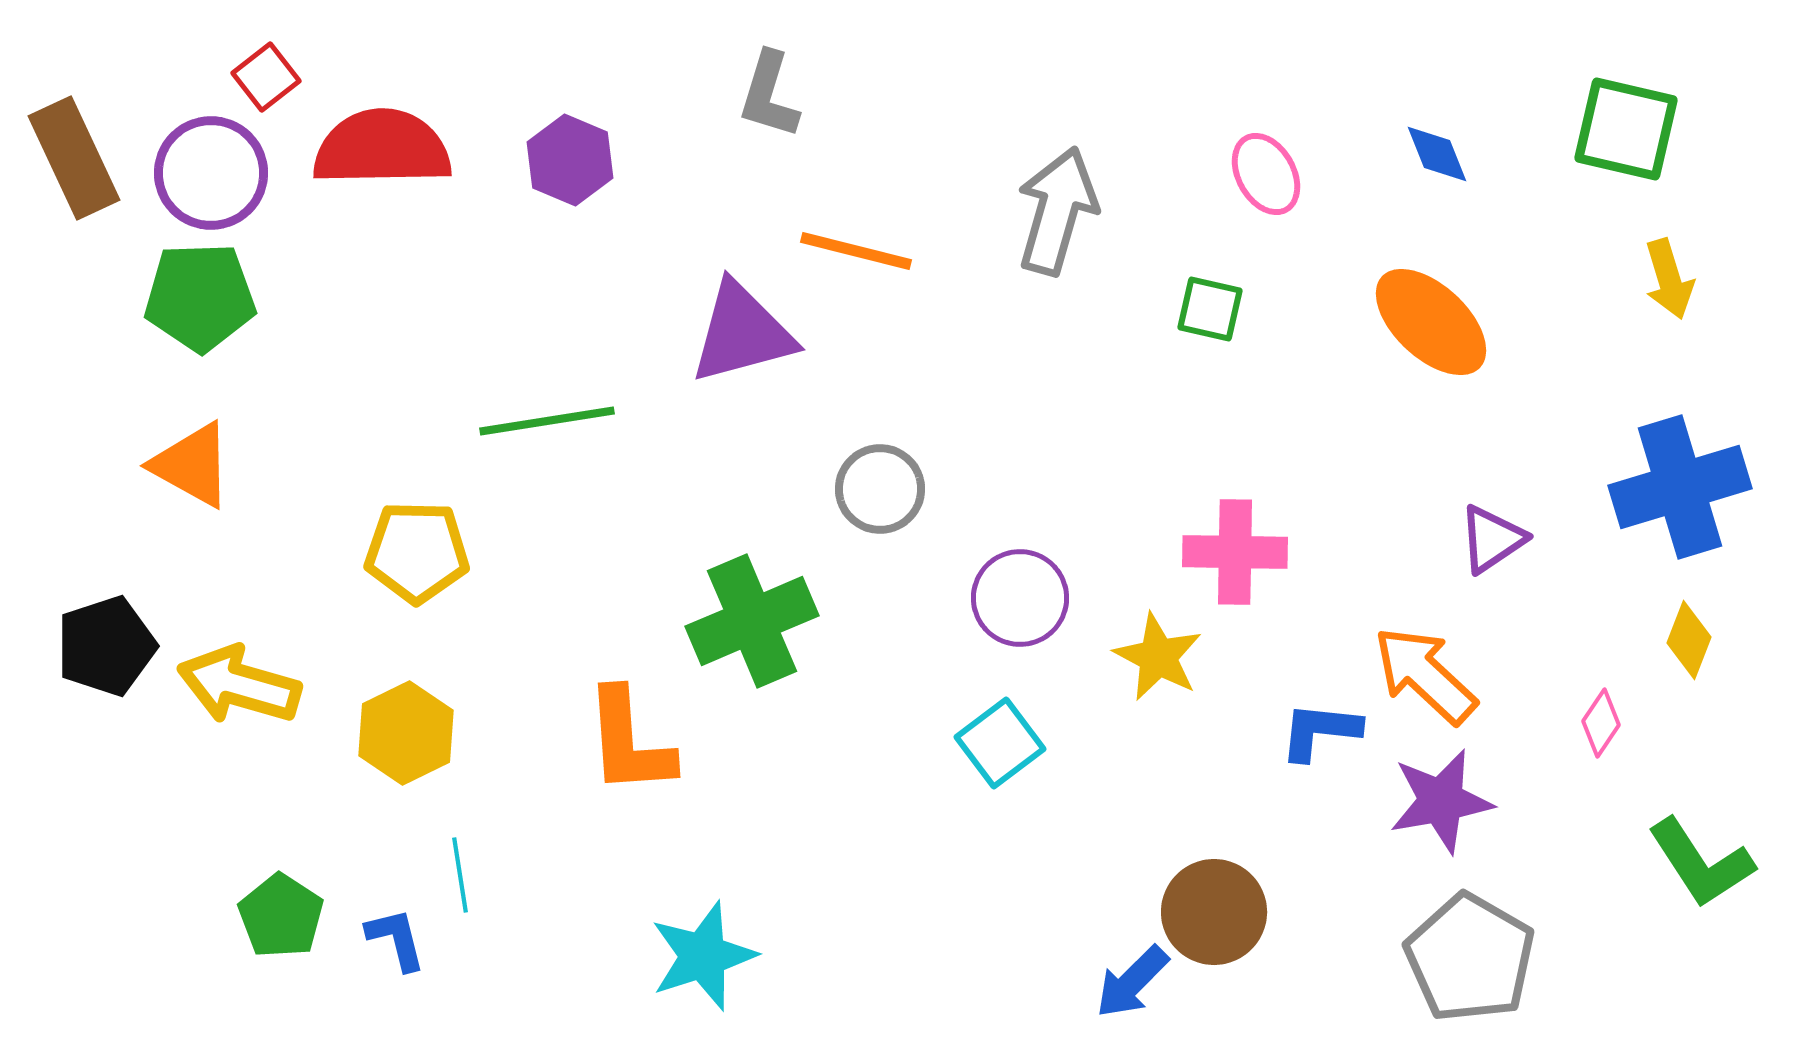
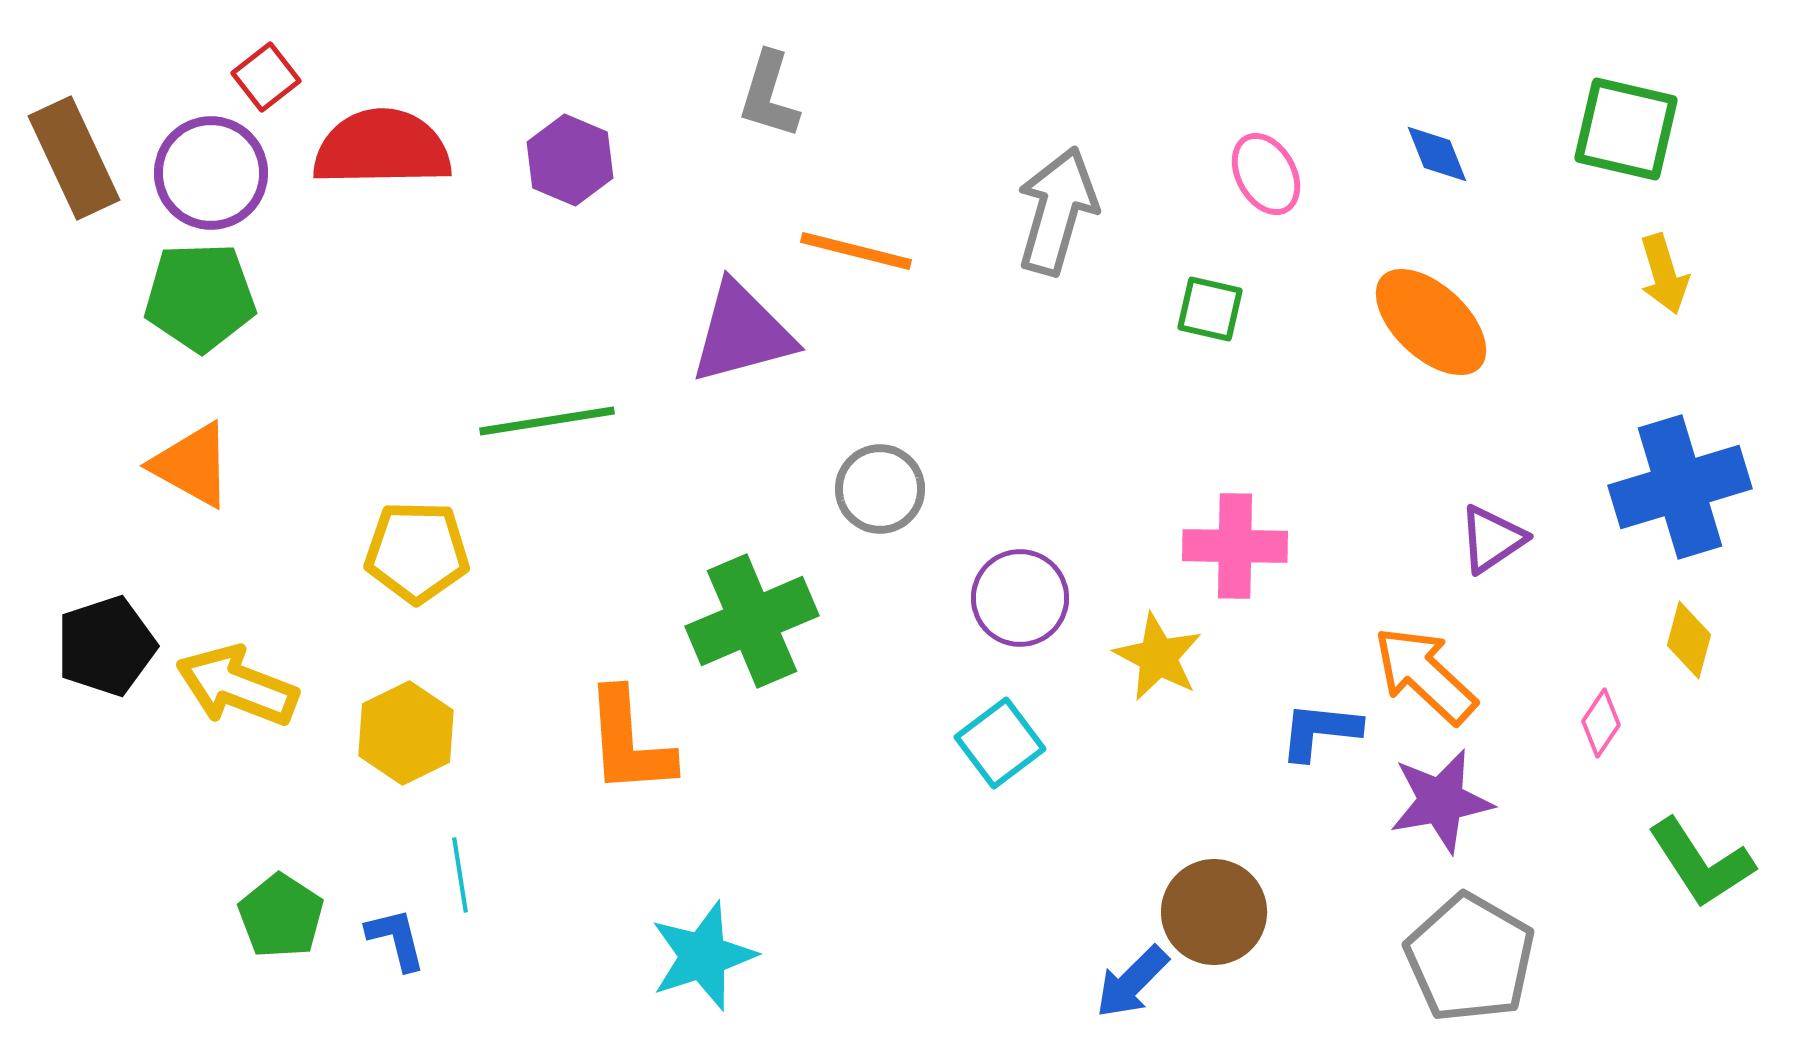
yellow arrow at (1669, 279): moved 5 px left, 5 px up
pink cross at (1235, 552): moved 6 px up
yellow diamond at (1689, 640): rotated 6 degrees counterclockwise
yellow arrow at (239, 685): moved 2 px left, 1 px down; rotated 5 degrees clockwise
